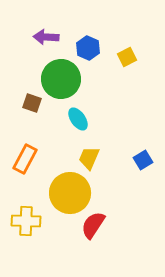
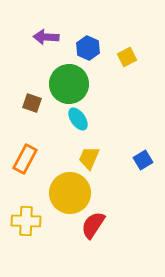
green circle: moved 8 px right, 5 px down
